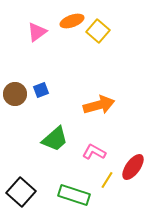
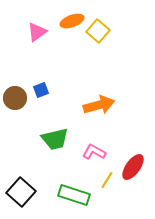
brown circle: moved 4 px down
green trapezoid: rotated 28 degrees clockwise
